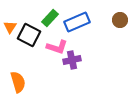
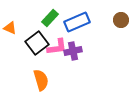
brown circle: moved 1 px right
orange triangle: moved 1 px down; rotated 40 degrees counterclockwise
black square: moved 8 px right, 8 px down; rotated 25 degrees clockwise
pink L-shape: rotated 25 degrees counterclockwise
purple cross: moved 1 px right, 9 px up
orange semicircle: moved 23 px right, 2 px up
